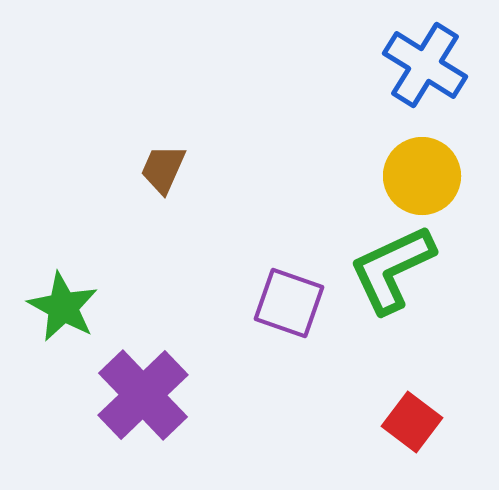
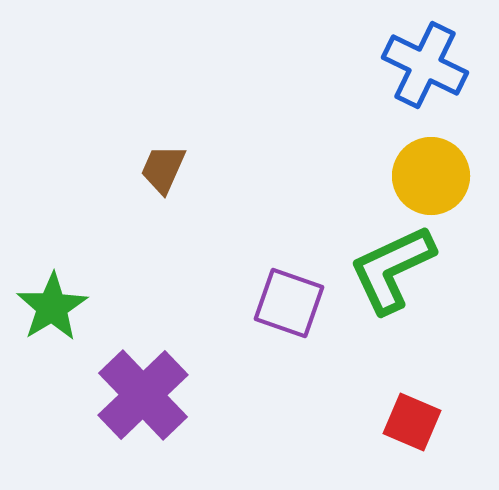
blue cross: rotated 6 degrees counterclockwise
yellow circle: moved 9 px right
green star: moved 11 px left; rotated 12 degrees clockwise
red square: rotated 14 degrees counterclockwise
